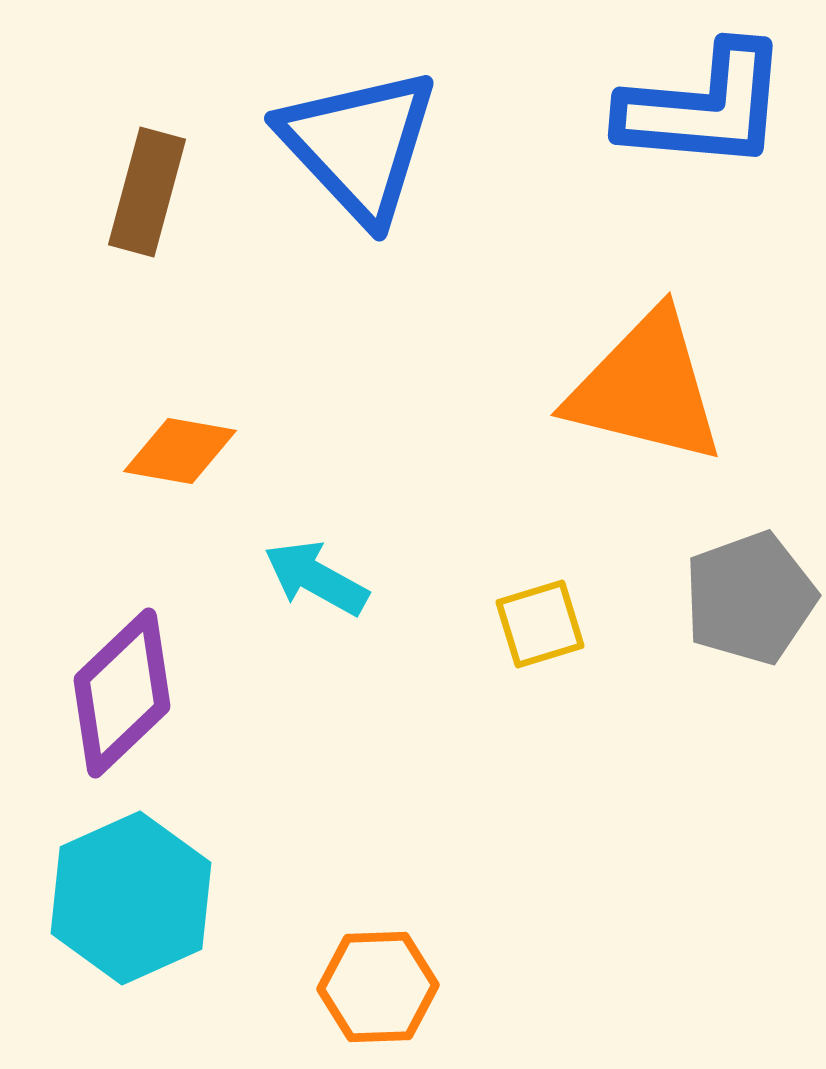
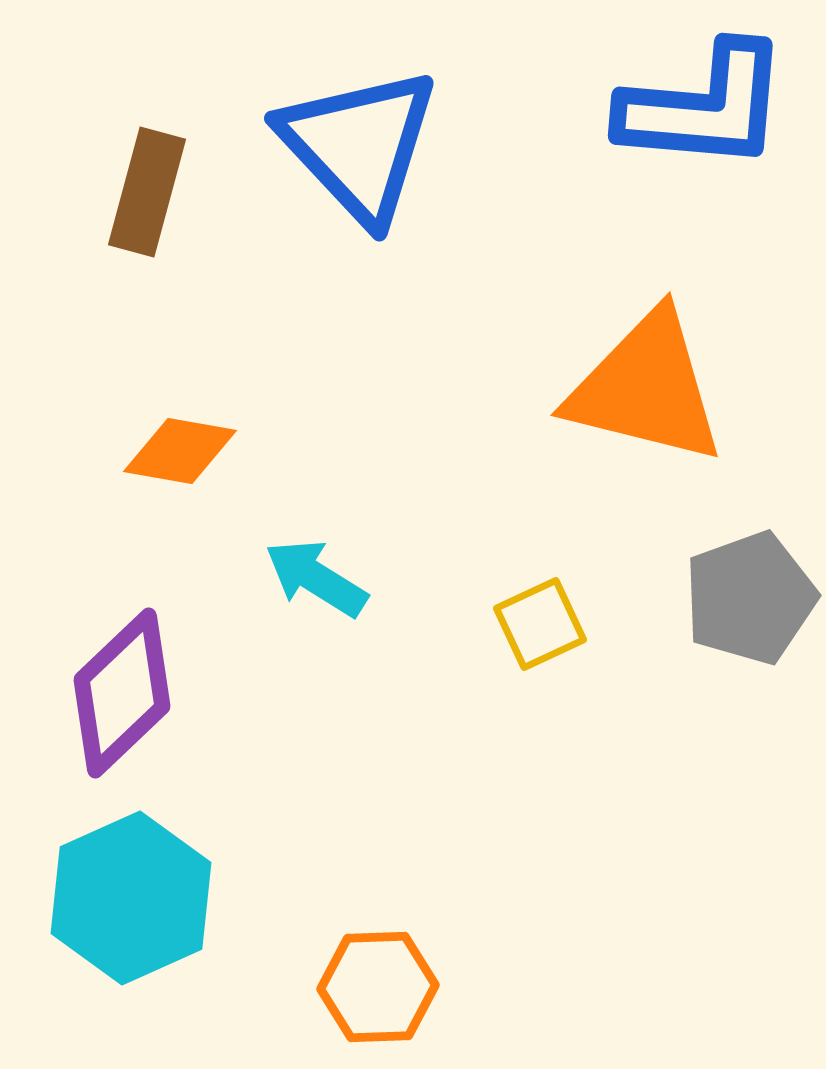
cyan arrow: rotated 3 degrees clockwise
yellow square: rotated 8 degrees counterclockwise
